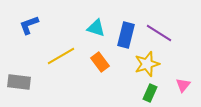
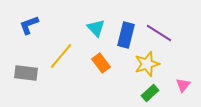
cyan triangle: rotated 30 degrees clockwise
yellow line: rotated 20 degrees counterclockwise
orange rectangle: moved 1 px right, 1 px down
gray rectangle: moved 7 px right, 9 px up
green rectangle: rotated 24 degrees clockwise
